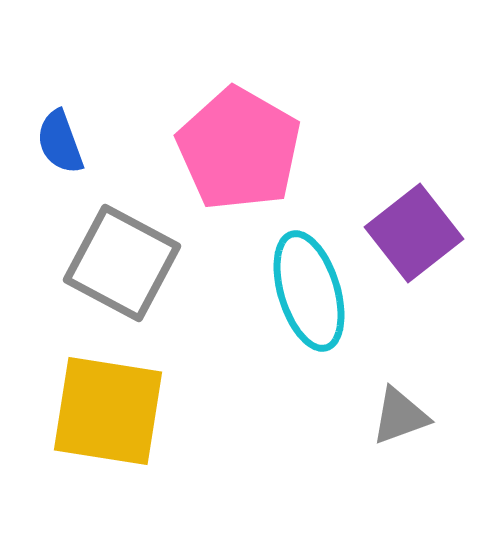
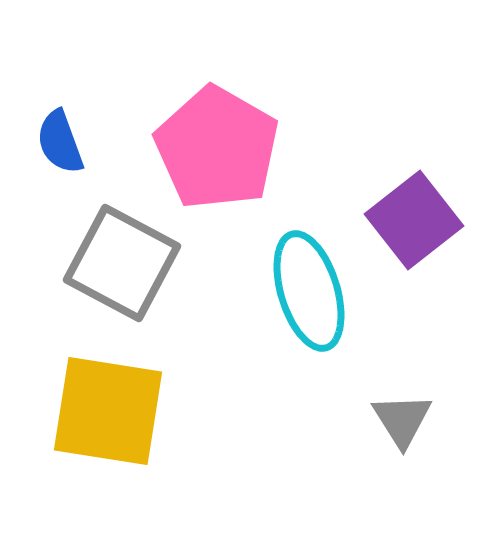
pink pentagon: moved 22 px left, 1 px up
purple square: moved 13 px up
gray triangle: moved 2 px right, 4 px down; rotated 42 degrees counterclockwise
